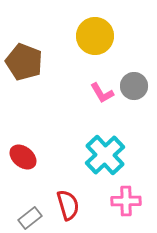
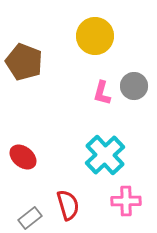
pink L-shape: rotated 45 degrees clockwise
